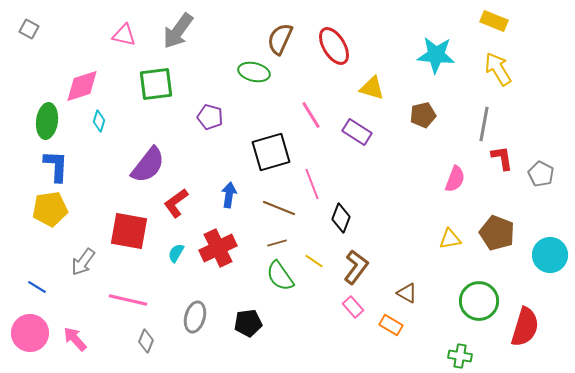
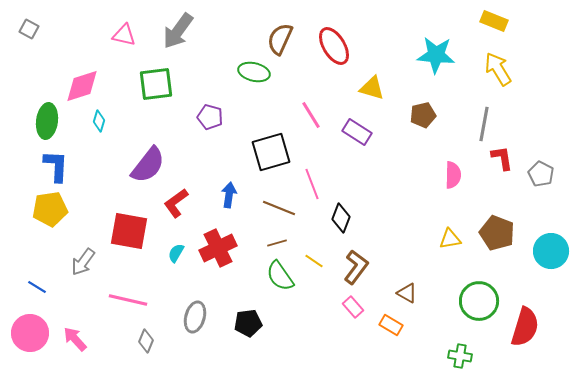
pink semicircle at (455, 179): moved 2 px left, 4 px up; rotated 20 degrees counterclockwise
cyan circle at (550, 255): moved 1 px right, 4 px up
